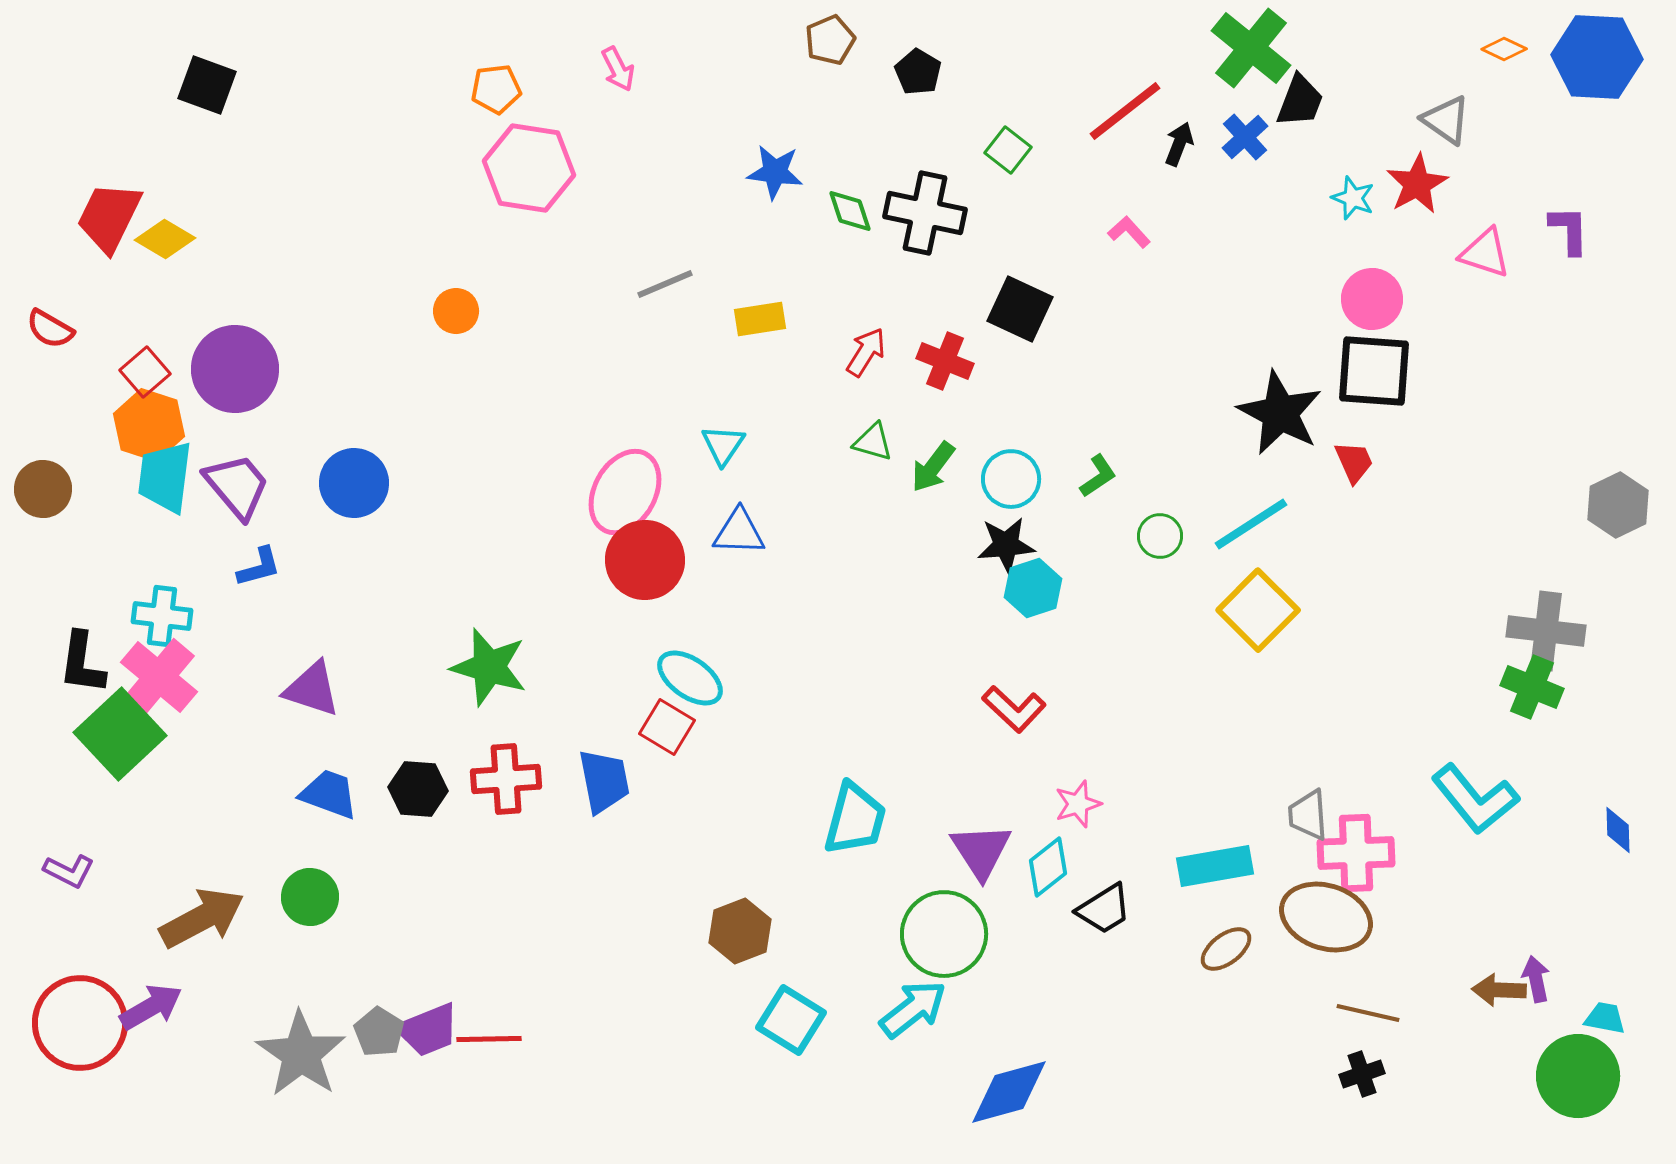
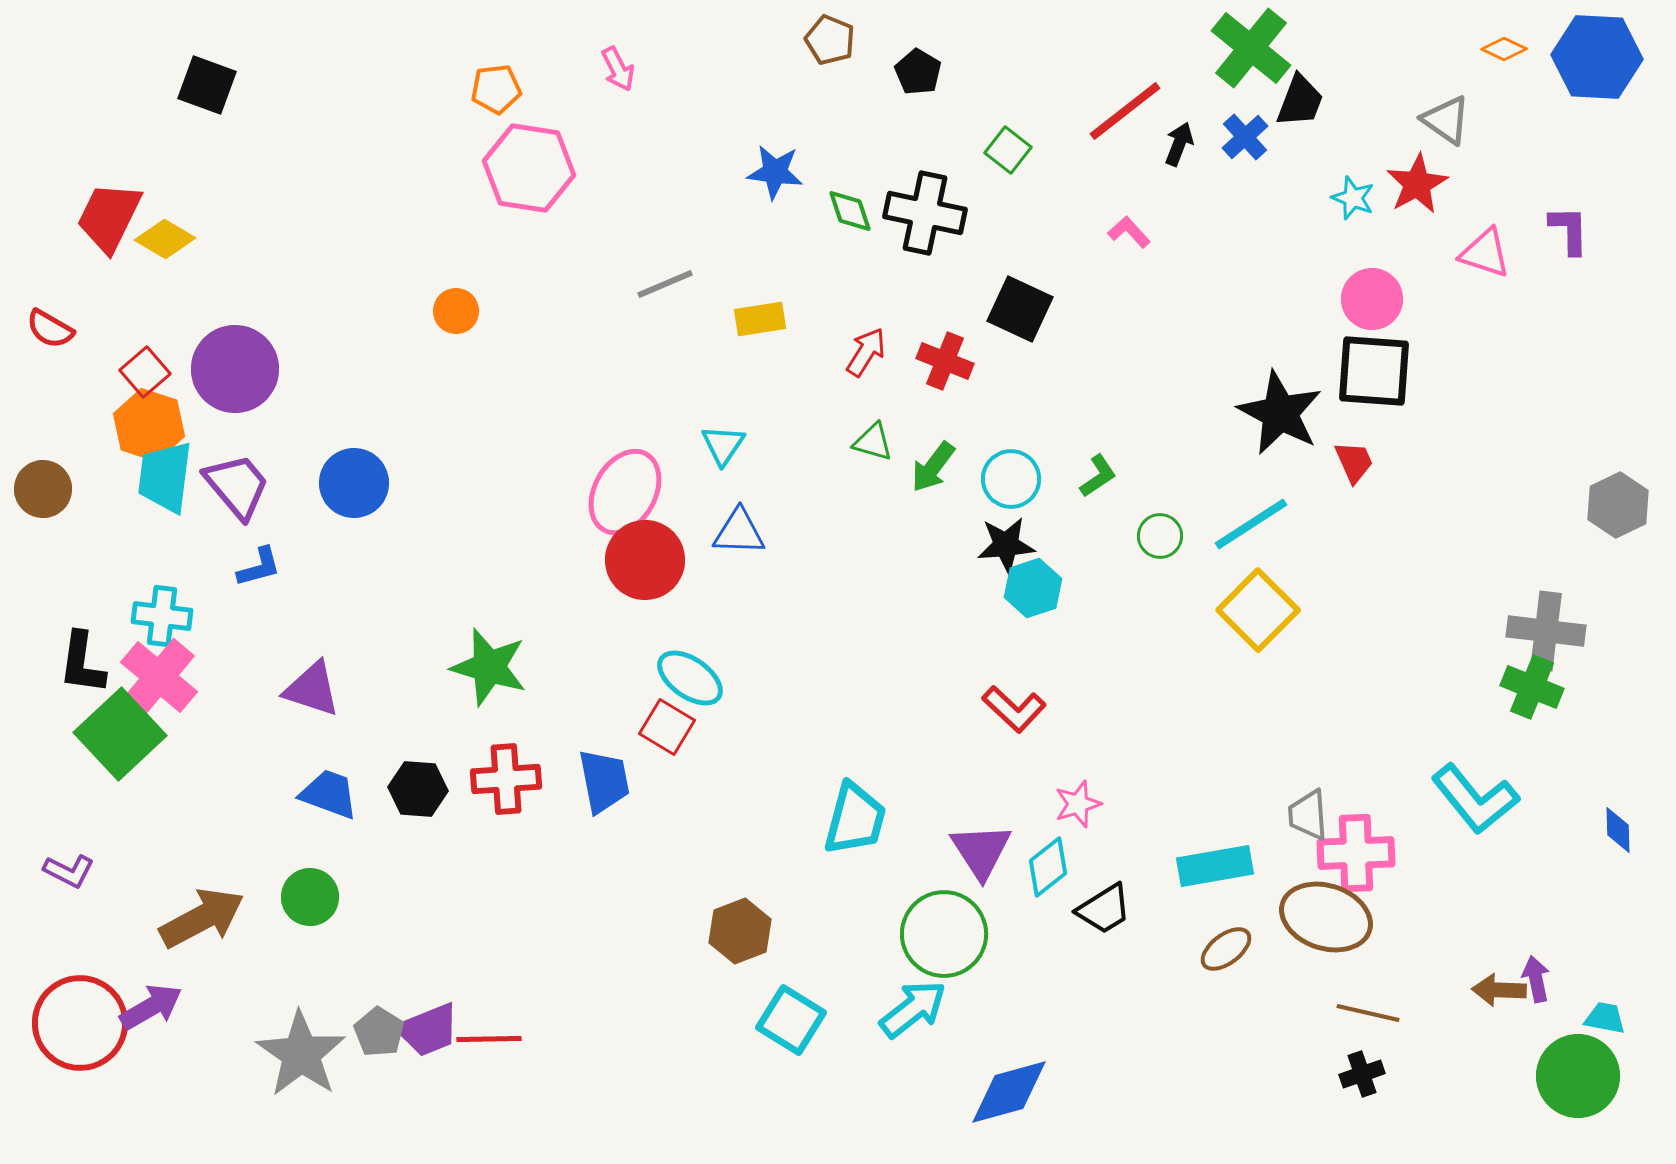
brown pentagon at (830, 40): rotated 27 degrees counterclockwise
